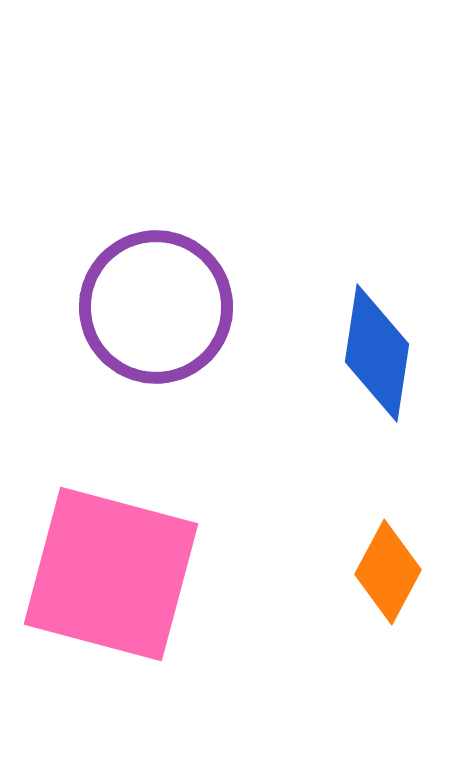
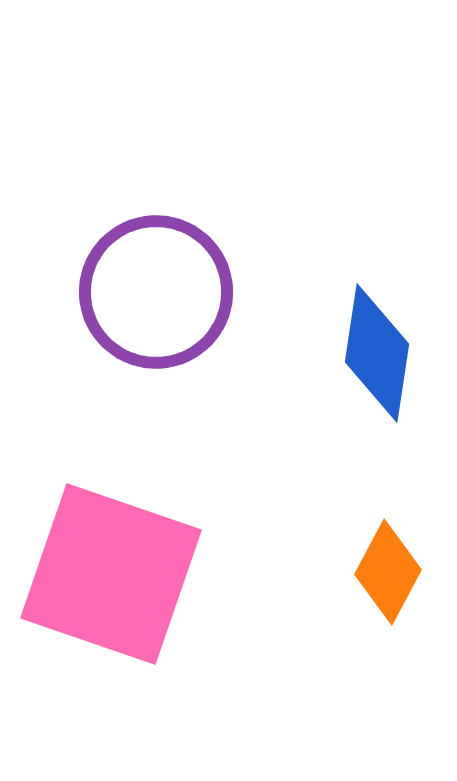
purple circle: moved 15 px up
pink square: rotated 4 degrees clockwise
